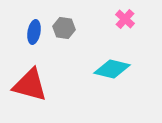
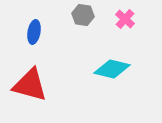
gray hexagon: moved 19 px right, 13 px up
